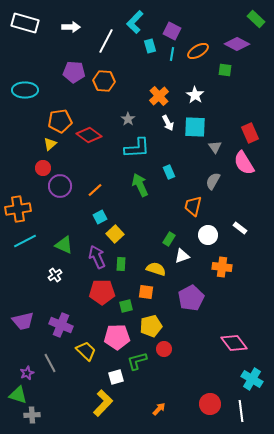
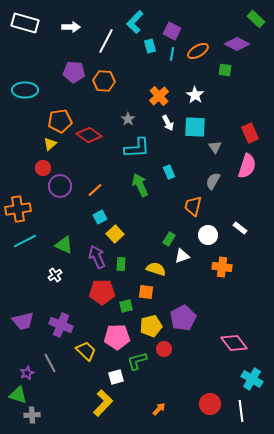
pink semicircle at (244, 163): moved 3 px right, 3 px down; rotated 130 degrees counterclockwise
purple pentagon at (191, 298): moved 8 px left, 20 px down
